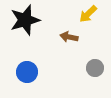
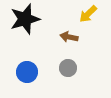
black star: moved 1 px up
gray circle: moved 27 px left
